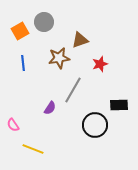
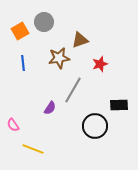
black circle: moved 1 px down
